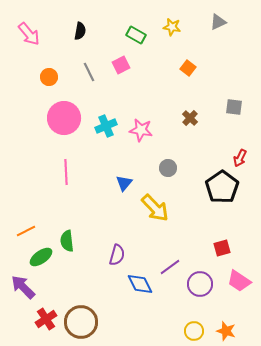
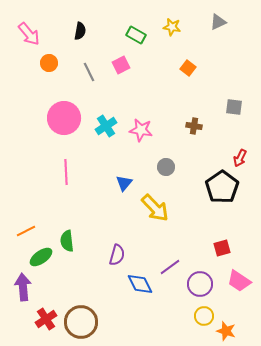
orange circle: moved 14 px up
brown cross: moved 4 px right, 8 px down; rotated 35 degrees counterclockwise
cyan cross: rotated 10 degrees counterclockwise
gray circle: moved 2 px left, 1 px up
purple arrow: rotated 40 degrees clockwise
yellow circle: moved 10 px right, 15 px up
